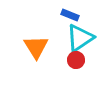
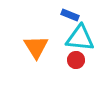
cyan triangle: rotated 40 degrees clockwise
